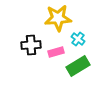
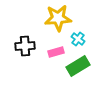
black cross: moved 6 px left, 1 px down
